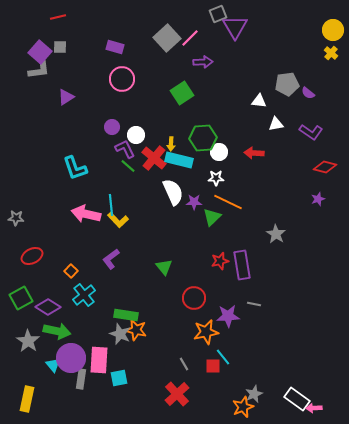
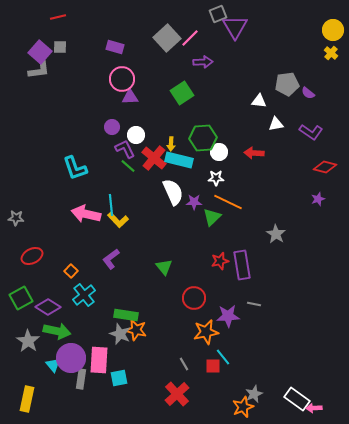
purple triangle at (66, 97): moved 64 px right; rotated 30 degrees clockwise
